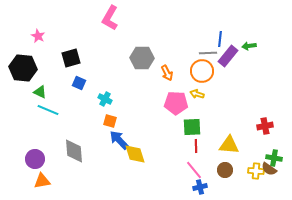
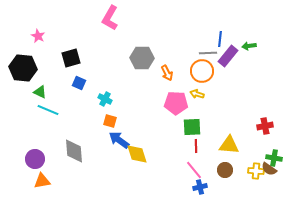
blue arrow: rotated 10 degrees counterclockwise
yellow diamond: moved 2 px right
